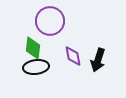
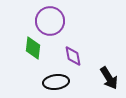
black arrow: moved 11 px right, 18 px down; rotated 50 degrees counterclockwise
black ellipse: moved 20 px right, 15 px down
